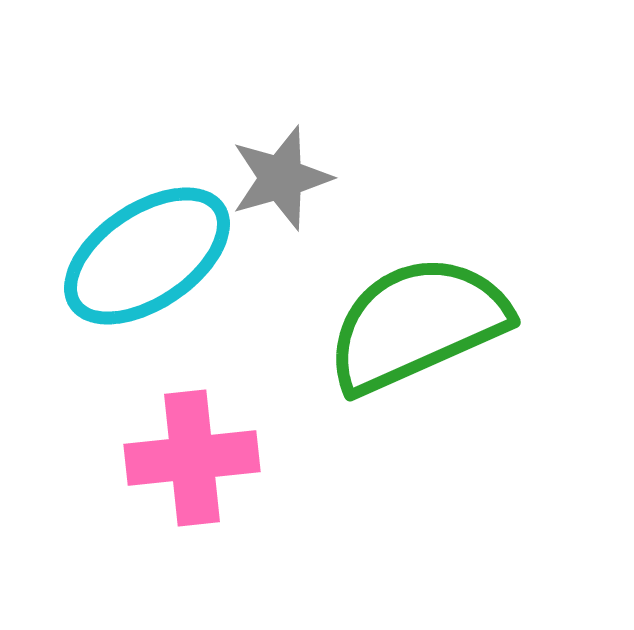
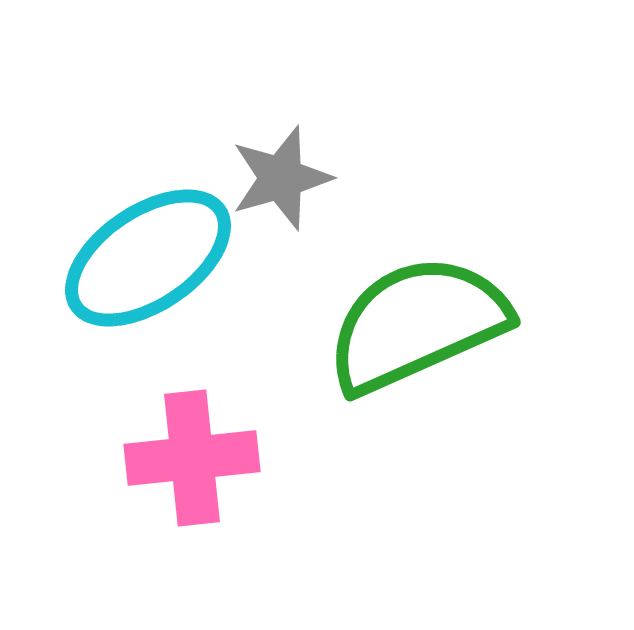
cyan ellipse: moved 1 px right, 2 px down
